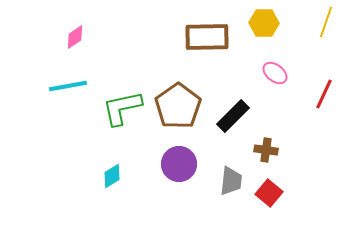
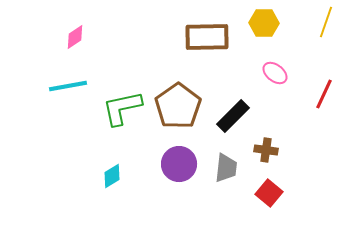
gray trapezoid: moved 5 px left, 13 px up
